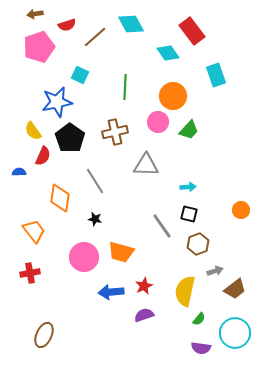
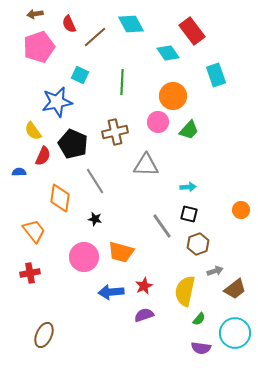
red semicircle at (67, 25): moved 2 px right, 1 px up; rotated 84 degrees clockwise
green line at (125, 87): moved 3 px left, 5 px up
black pentagon at (70, 138): moved 3 px right, 6 px down; rotated 12 degrees counterclockwise
